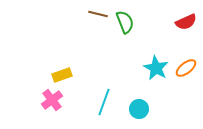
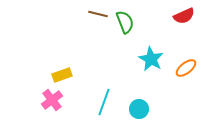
red semicircle: moved 2 px left, 6 px up
cyan star: moved 5 px left, 9 px up
